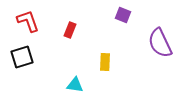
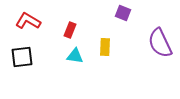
purple square: moved 2 px up
red L-shape: rotated 40 degrees counterclockwise
black square: rotated 10 degrees clockwise
yellow rectangle: moved 15 px up
cyan triangle: moved 29 px up
